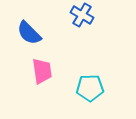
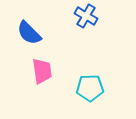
blue cross: moved 4 px right, 1 px down
